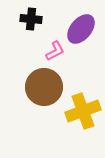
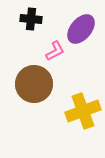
brown circle: moved 10 px left, 3 px up
